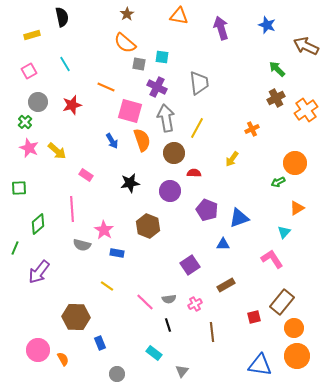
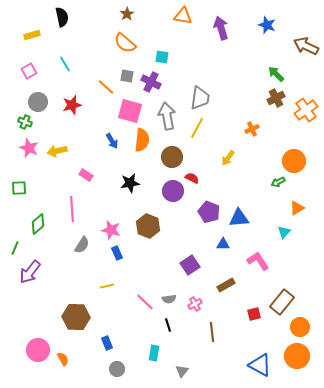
orange triangle at (179, 16): moved 4 px right
gray square at (139, 64): moved 12 px left, 12 px down
green arrow at (277, 69): moved 1 px left, 5 px down
gray trapezoid at (199, 83): moved 1 px right, 15 px down; rotated 15 degrees clockwise
orange line at (106, 87): rotated 18 degrees clockwise
purple cross at (157, 87): moved 6 px left, 5 px up
gray arrow at (166, 118): moved 1 px right, 2 px up
green cross at (25, 122): rotated 24 degrees counterclockwise
orange semicircle at (142, 140): rotated 25 degrees clockwise
yellow arrow at (57, 151): rotated 126 degrees clockwise
brown circle at (174, 153): moved 2 px left, 4 px down
yellow arrow at (232, 159): moved 4 px left, 1 px up
orange circle at (295, 163): moved 1 px left, 2 px up
red semicircle at (194, 173): moved 2 px left, 5 px down; rotated 24 degrees clockwise
purple circle at (170, 191): moved 3 px right
purple pentagon at (207, 210): moved 2 px right, 2 px down
blue triangle at (239, 218): rotated 15 degrees clockwise
pink star at (104, 230): moved 7 px right; rotated 18 degrees counterclockwise
gray semicircle at (82, 245): rotated 72 degrees counterclockwise
blue rectangle at (117, 253): rotated 56 degrees clockwise
pink L-shape at (272, 259): moved 14 px left, 2 px down
purple arrow at (39, 272): moved 9 px left
yellow line at (107, 286): rotated 48 degrees counterclockwise
red square at (254, 317): moved 3 px up
orange circle at (294, 328): moved 6 px right, 1 px up
blue rectangle at (100, 343): moved 7 px right
cyan rectangle at (154, 353): rotated 63 degrees clockwise
blue triangle at (260, 365): rotated 20 degrees clockwise
gray circle at (117, 374): moved 5 px up
